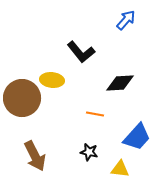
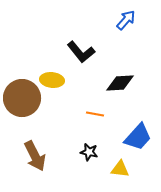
blue trapezoid: moved 1 px right
